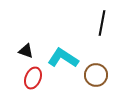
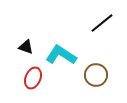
black line: rotated 40 degrees clockwise
black triangle: moved 4 px up
cyan L-shape: moved 2 px left, 3 px up
